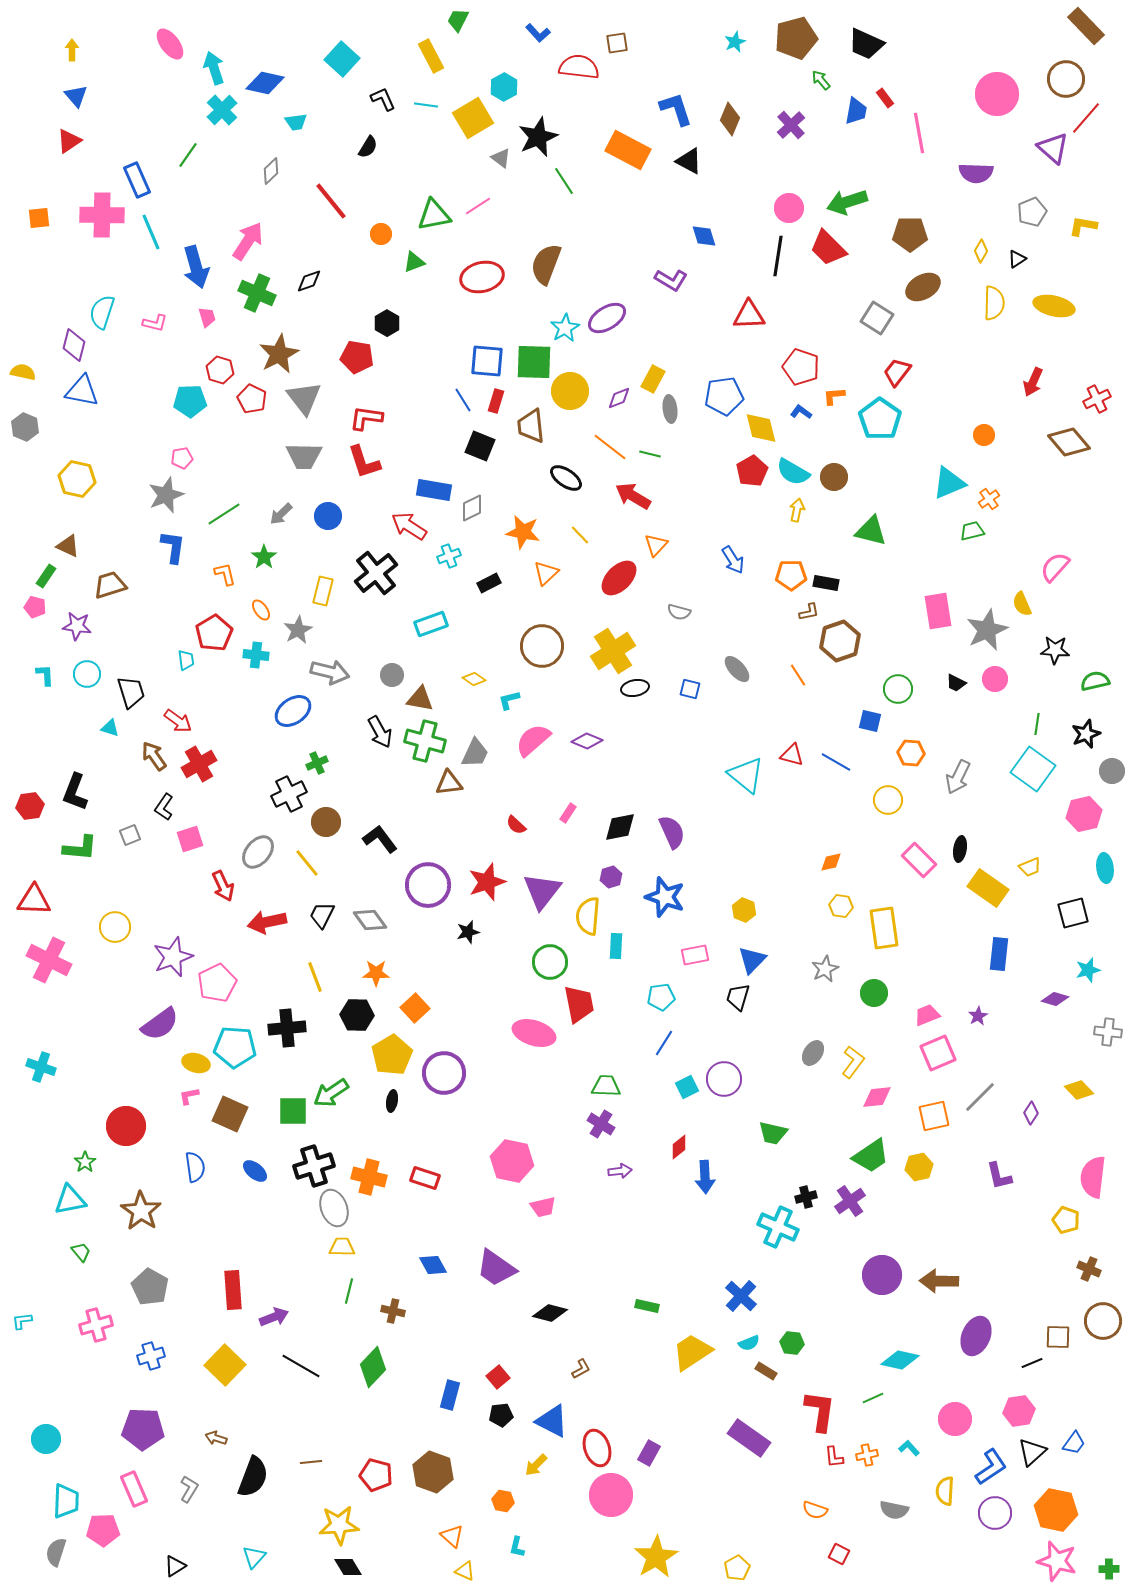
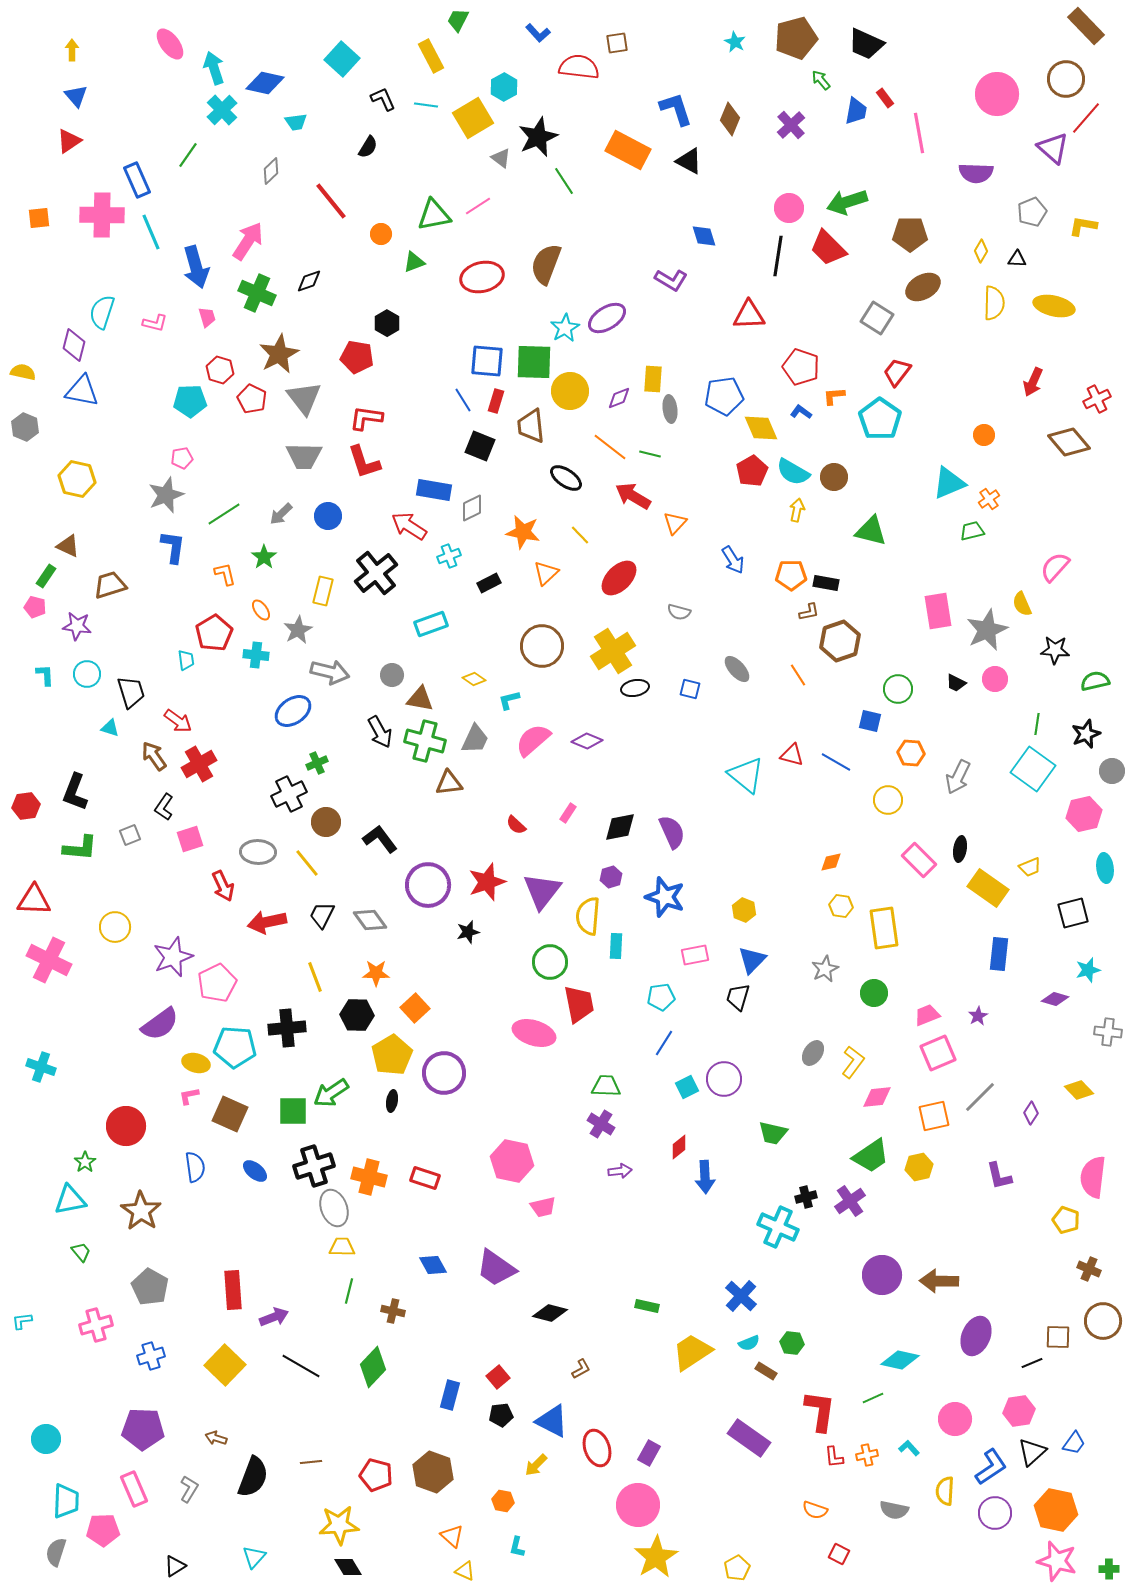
cyan star at (735, 42): rotated 20 degrees counterclockwise
black triangle at (1017, 259): rotated 36 degrees clockwise
yellow rectangle at (653, 379): rotated 24 degrees counterclockwise
yellow diamond at (761, 428): rotated 9 degrees counterclockwise
orange triangle at (656, 545): moved 19 px right, 22 px up
gray trapezoid at (475, 753): moved 14 px up
red hexagon at (30, 806): moved 4 px left
gray ellipse at (258, 852): rotated 52 degrees clockwise
pink circle at (611, 1495): moved 27 px right, 10 px down
